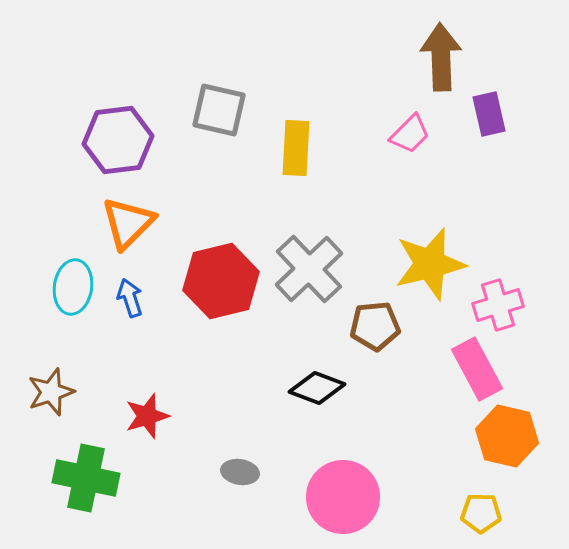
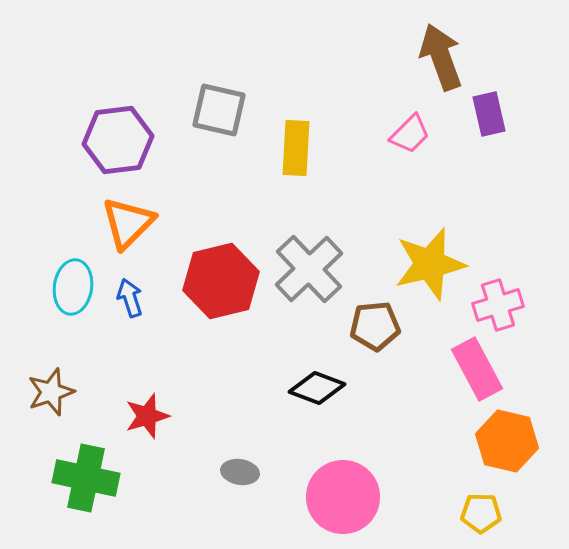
brown arrow: rotated 18 degrees counterclockwise
orange hexagon: moved 5 px down
